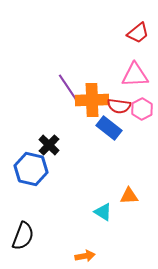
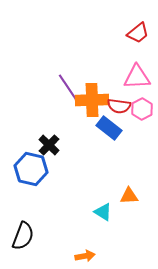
pink triangle: moved 2 px right, 2 px down
